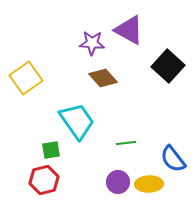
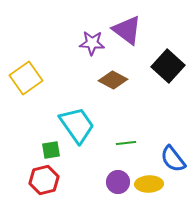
purple triangle: moved 2 px left; rotated 8 degrees clockwise
brown diamond: moved 10 px right, 2 px down; rotated 20 degrees counterclockwise
cyan trapezoid: moved 4 px down
